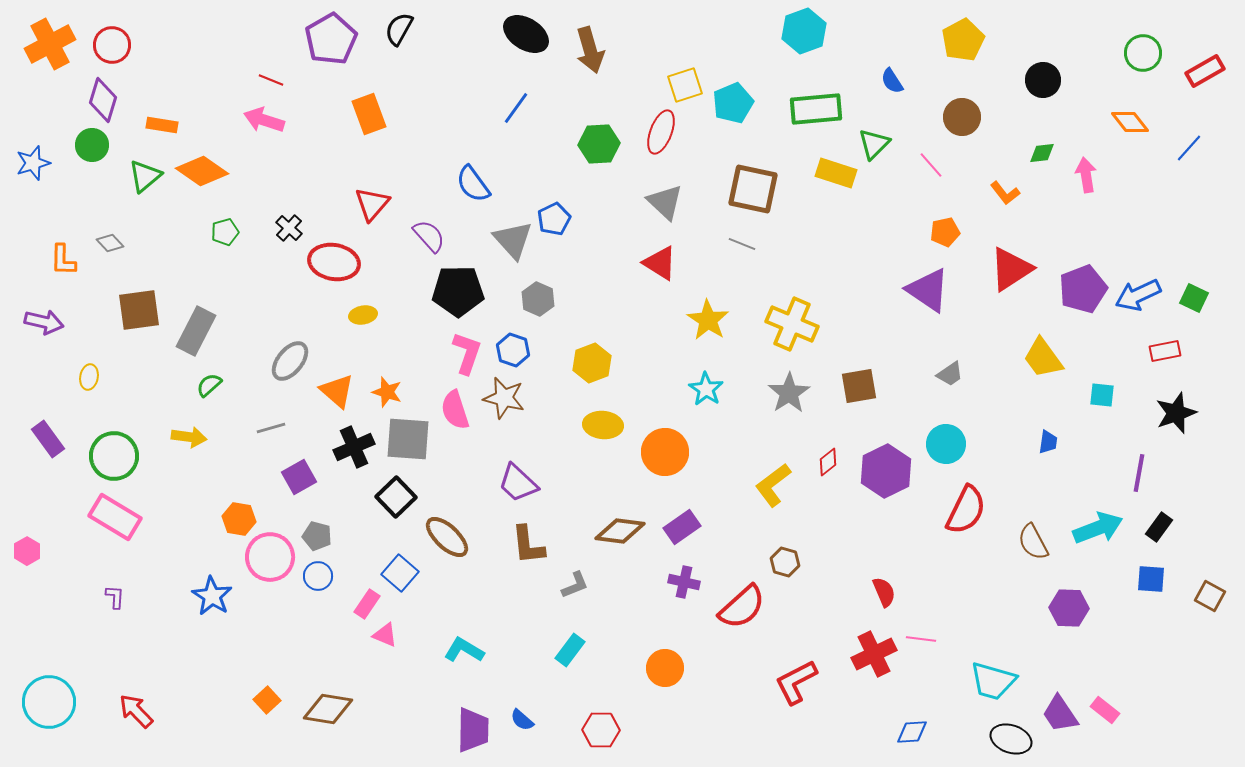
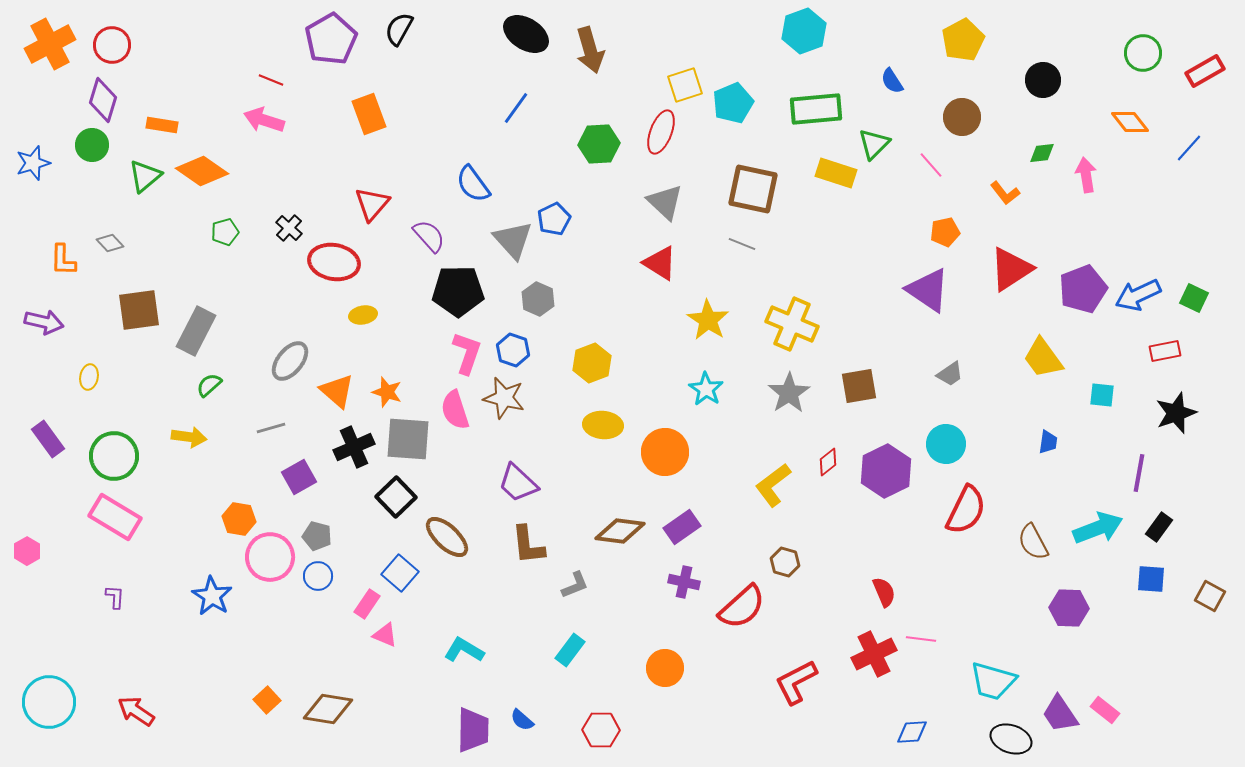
red arrow at (136, 711): rotated 12 degrees counterclockwise
